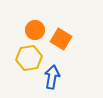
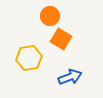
orange circle: moved 15 px right, 14 px up
blue arrow: moved 18 px right; rotated 60 degrees clockwise
